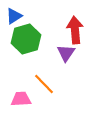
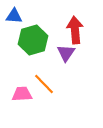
blue triangle: rotated 36 degrees clockwise
green hexagon: moved 7 px right, 1 px down
pink trapezoid: moved 1 px right, 5 px up
